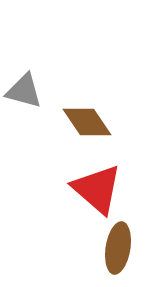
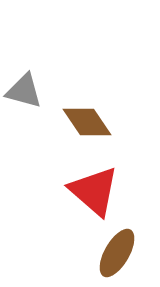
red triangle: moved 3 px left, 2 px down
brown ellipse: moved 1 px left, 5 px down; rotated 21 degrees clockwise
